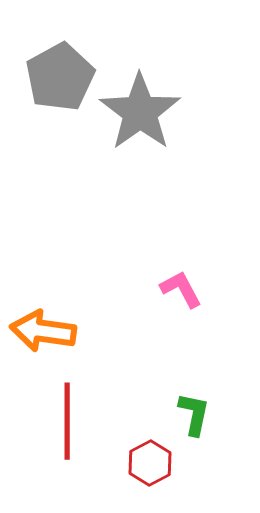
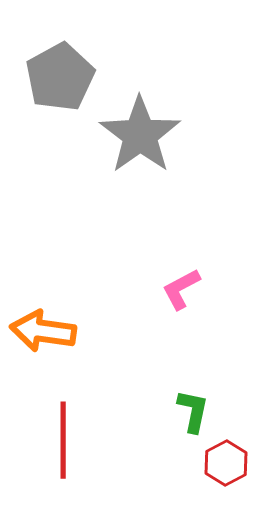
gray star: moved 23 px down
pink L-shape: rotated 90 degrees counterclockwise
green L-shape: moved 1 px left, 3 px up
red line: moved 4 px left, 19 px down
red hexagon: moved 76 px right
